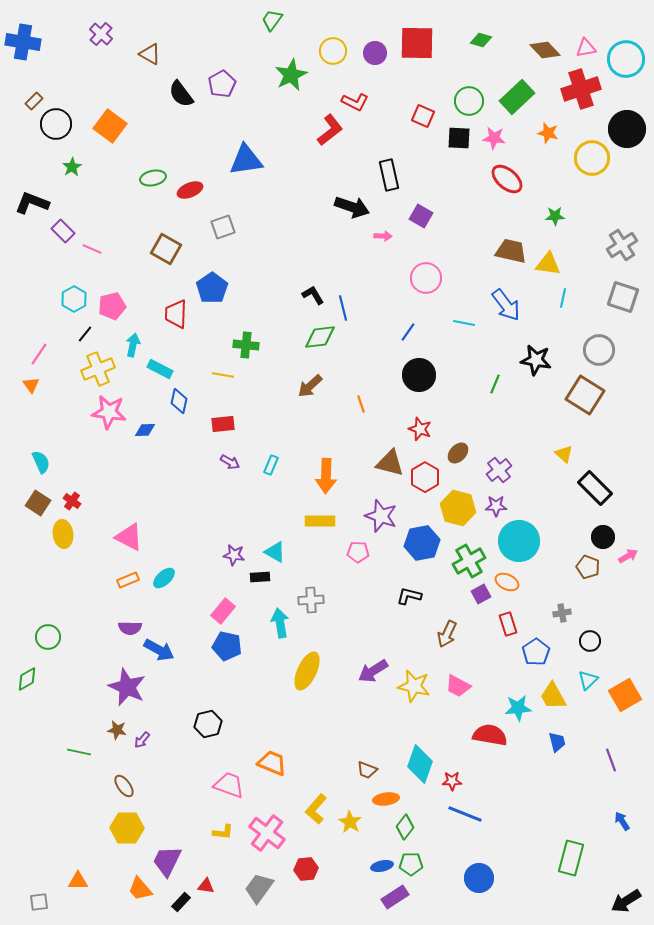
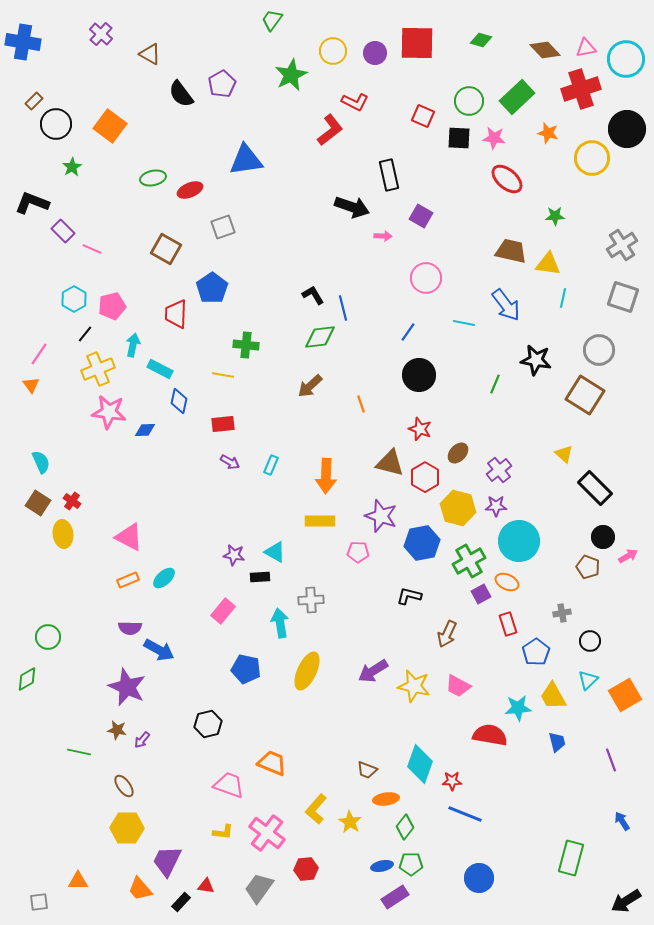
blue pentagon at (227, 646): moved 19 px right, 23 px down
